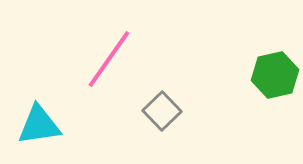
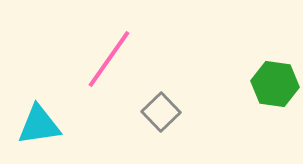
green hexagon: moved 9 px down; rotated 21 degrees clockwise
gray square: moved 1 px left, 1 px down
